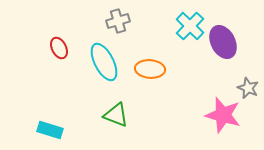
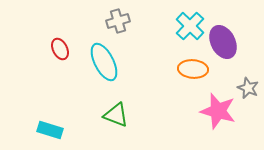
red ellipse: moved 1 px right, 1 px down
orange ellipse: moved 43 px right
pink star: moved 5 px left, 4 px up
